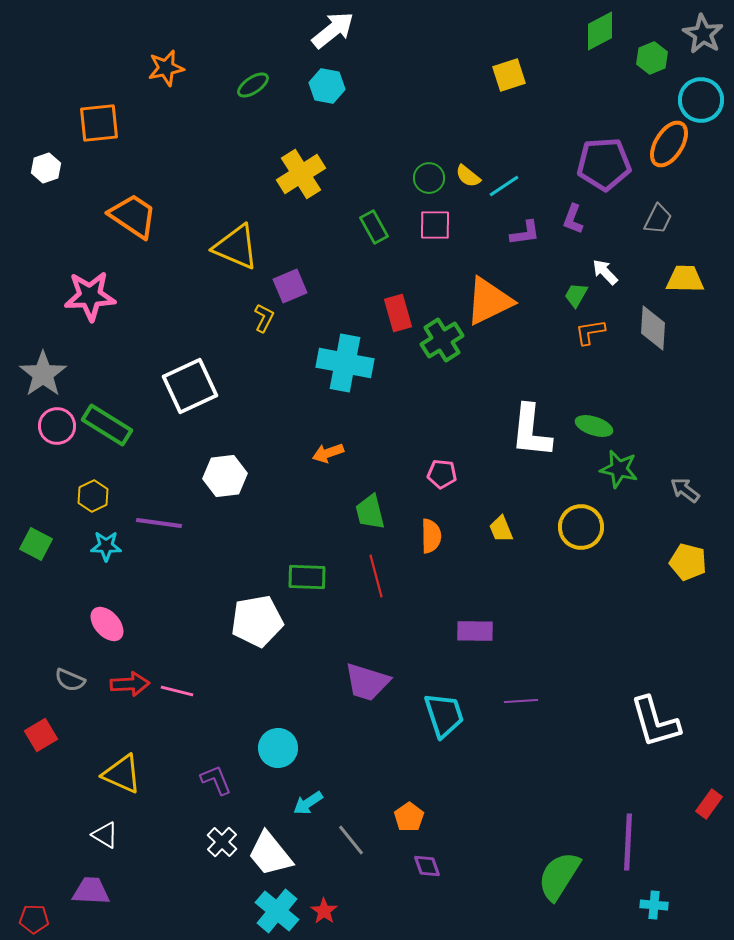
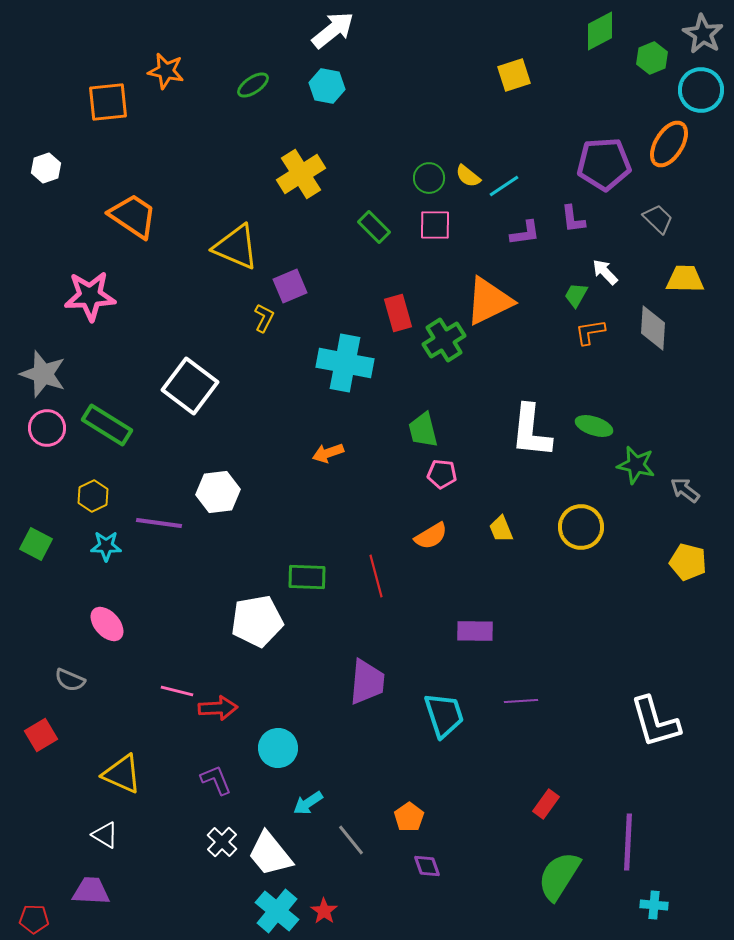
orange star at (166, 68): moved 3 px down; rotated 24 degrees clockwise
yellow square at (509, 75): moved 5 px right
cyan circle at (701, 100): moved 10 px up
orange square at (99, 123): moved 9 px right, 21 px up
purple L-shape at (573, 219): rotated 28 degrees counterclockwise
gray trapezoid at (658, 219): rotated 72 degrees counterclockwise
green rectangle at (374, 227): rotated 16 degrees counterclockwise
green cross at (442, 340): moved 2 px right
gray star at (43, 374): rotated 18 degrees counterclockwise
white square at (190, 386): rotated 28 degrees counterclockwise
pink circle at (57, 426): moved 10 px left, 2 px down
green star at (619, 469): moved 17 px right, 4 px up
white hexagon at (225, 476): moved 7 px left, 16 px down
green trapezoid at (370, 512): moved 53 px right, 82 px up
orange semicircle at (431, 536): rotated 60 degrees clockwise
purple trapezoid at (367, 682): rotated 102 degrees counterclockwise
red arrow at (130, 684): moved 88 px right, 24 px down
red rectangle at (709, 804): moved 163 px left
